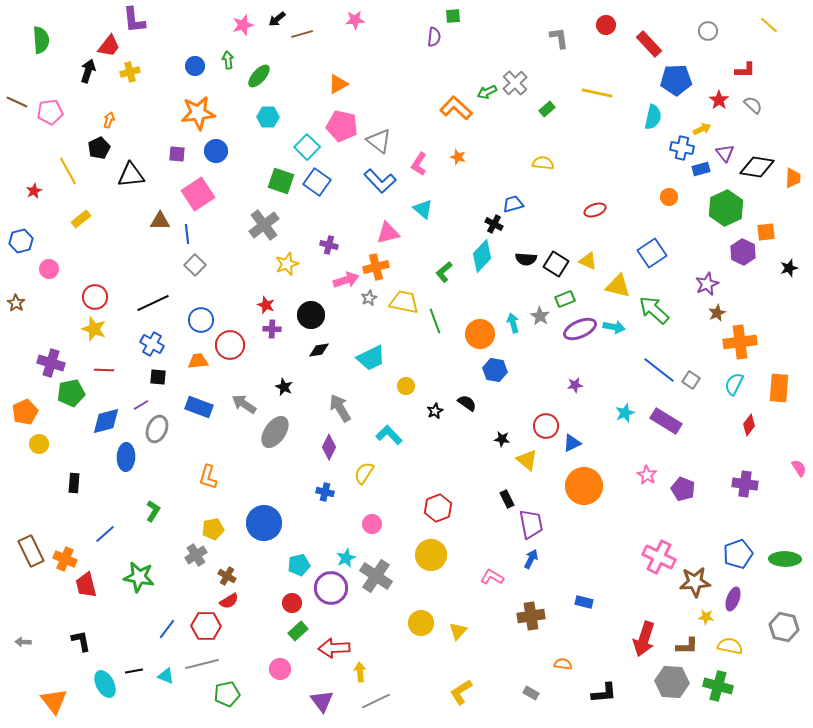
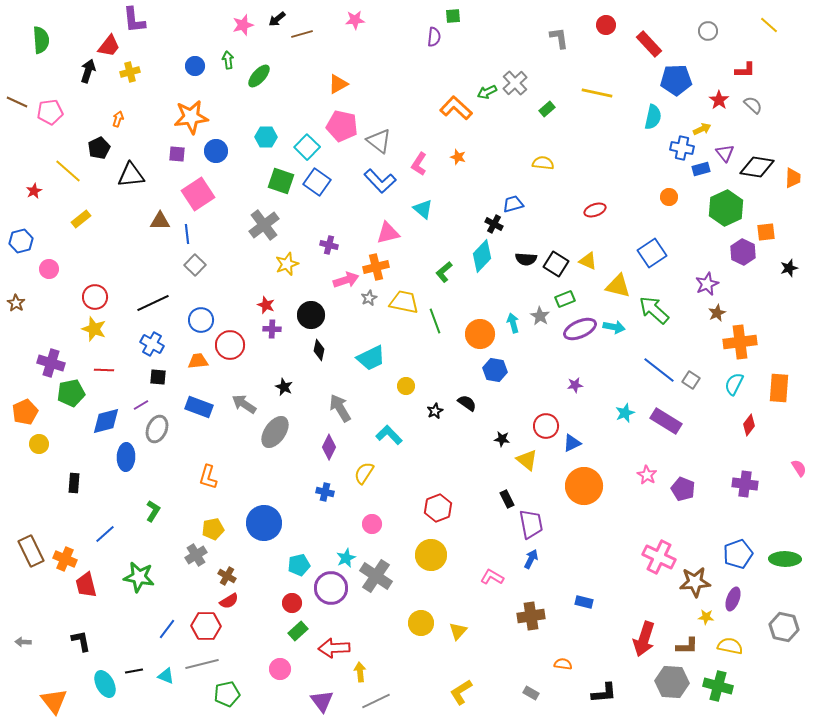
orange star at (198, 113): moved 7 px left, 4 px down
cyan hexagon at (268, 117): moved 2 px left, 20 px down
orange arrow at (109, 120): moved 9 px right, 1 px up
yellow line at (68, 171): rotated 20 degrees counterclockwise
black diamond at (319, 350): rotated 70 degrees counterclockwise
